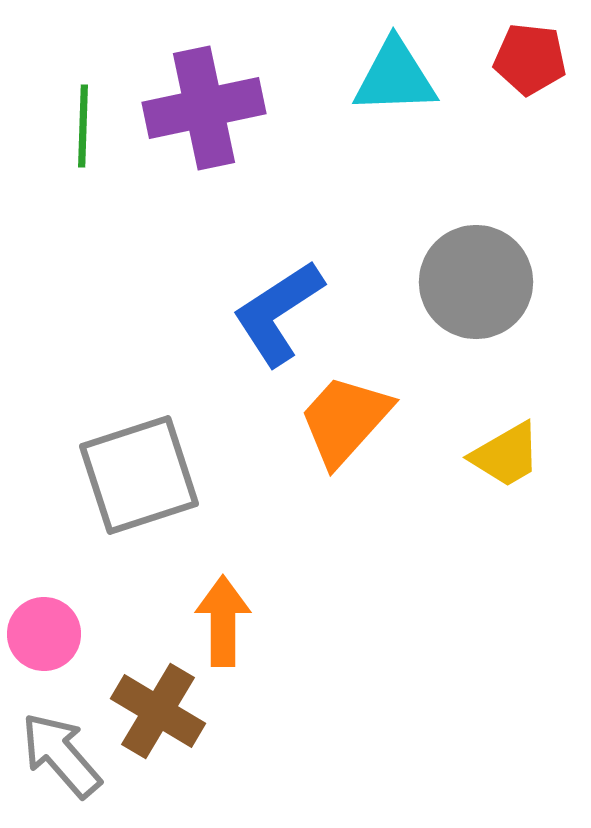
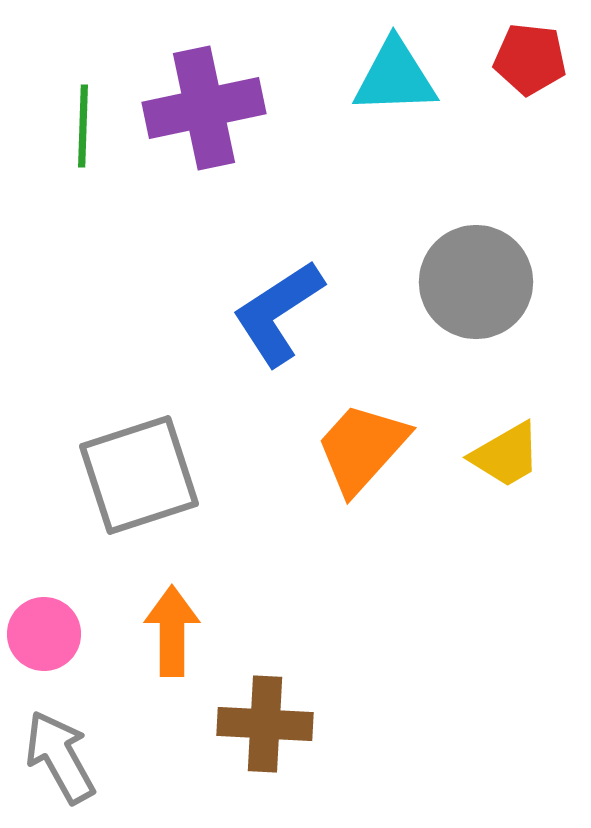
orange trapezoid: moved 17 px right, 28 px down
orange arrow: moved 51 px left, 10 px down
brown cross: moved 107 px right, 13 px down; rotated 28 degrees counterclockwise
gray arrow: moved 1 px left, 2 px down; rotated 12 degrees clockwise
